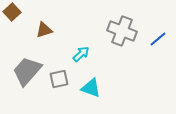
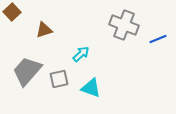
gray cross: moved 2 px right, 6 px up
blue line: rotated 18 degrees clockwise
